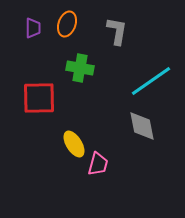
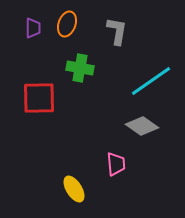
gray diamond: rotated 44 degrees counterclockwise
yellow ellipse: moved 45 px down
pink trapezoid: moved 18 px right; rotated 20 degrees counterclockwise
